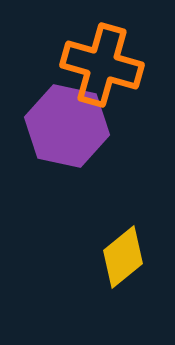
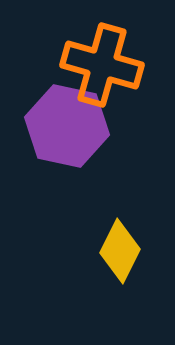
yellow diamond: moved 3 px left, 6 px up; rotated 24 degrees counterclockwise
